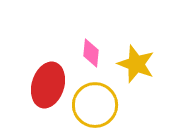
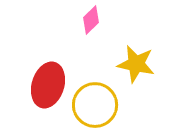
pink diamond: moved 33 px up; rotated 40 degrees clockwise
yellow star: rotated 9 degrees counterclockwise
